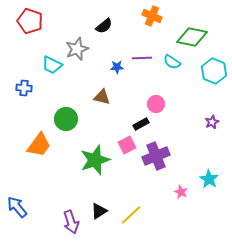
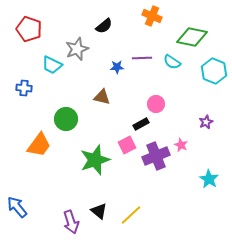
red pentagon: moved 1 px left, 8 px down
purple star: moved 6 px left
pink star: moved 47 px up
black triangle: rotated 48 degrees counterclockwise
